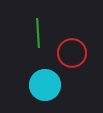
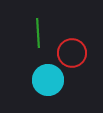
cyan circle: moved 3 px right, 5 px up
